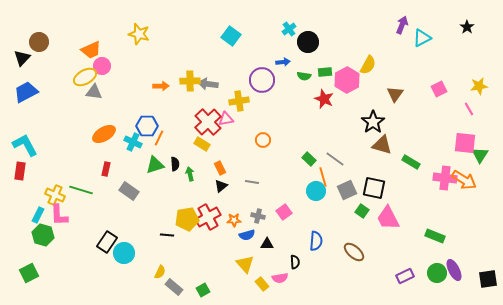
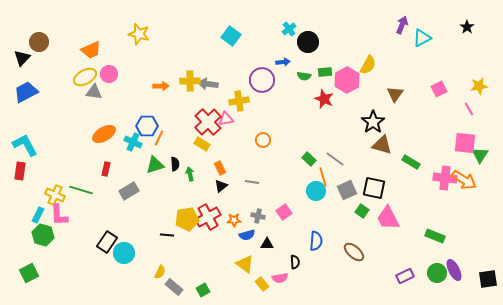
pink circle at (102, 66): moved 7 px right, 8 px down
gray rectangle at (129, 191): rotated 66 degrees counterclockwise
yellow triangle at (245, 264): rotated 12 degrees counterclockwise
